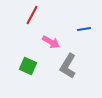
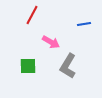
blue line: moved 5 px up
green square: rotated 24 degrees counterclockwise
